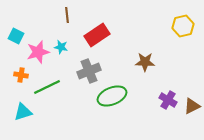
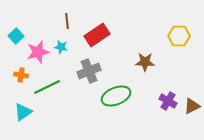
brown line: moved 6 px down
yellow hexagon: moved 4 px left, 10 px down; rotated 15 degrees clockwise
cyan square: rotated 21 degrees clockwise
green ellipse: moved 4 px right
purple cross: moved 1 px down
cyan triangle: rotated 18 degrees counterclockwise
